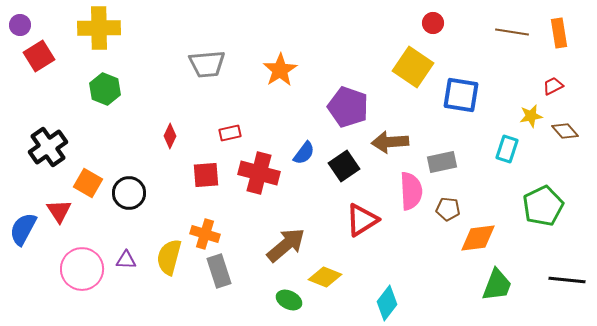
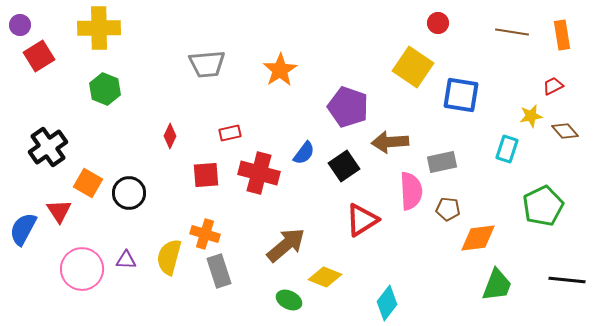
red circle at (433, 23): moved 5 px right
orange rectangle at (559, 33): moved 3 px right, 2 px down
